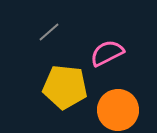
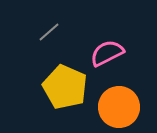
yellow pentagon: rotated 18 degrees clockwise
orange circle: moved 1 px right, 3 px up
